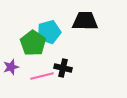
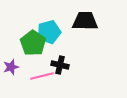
black cross: moved 3 px left, 3 px up
